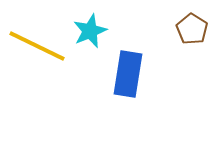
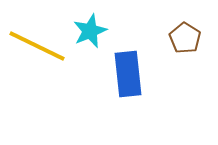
brown pentagon: moved 7 px left, 9 px down
blue rectangle: rotated 15 degrees counterclockwise
